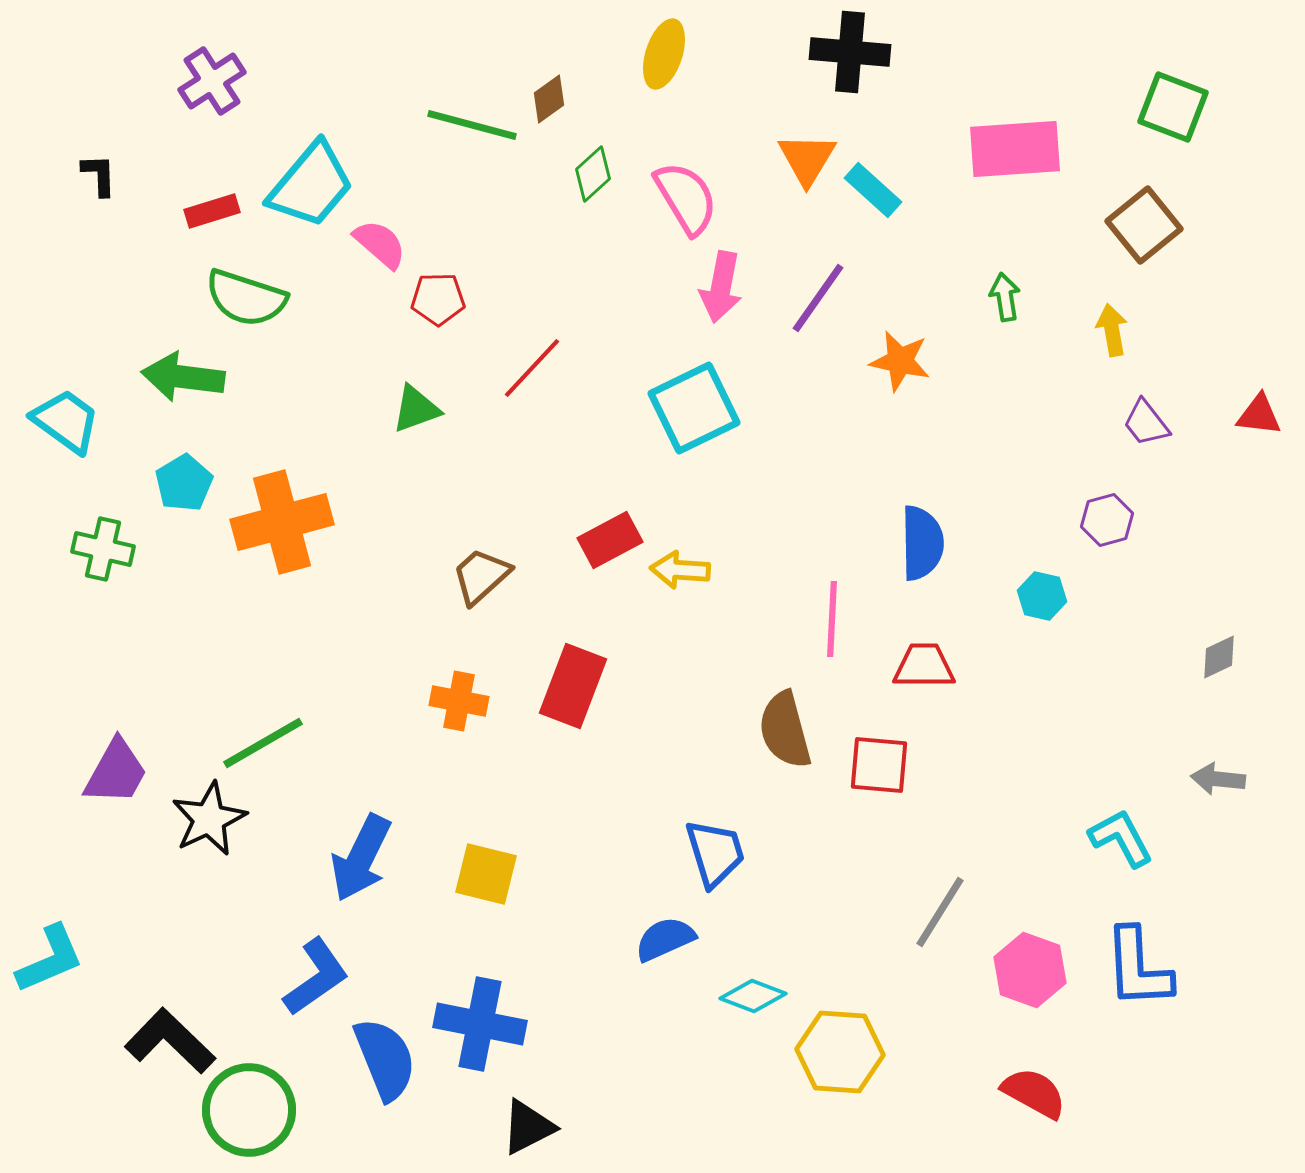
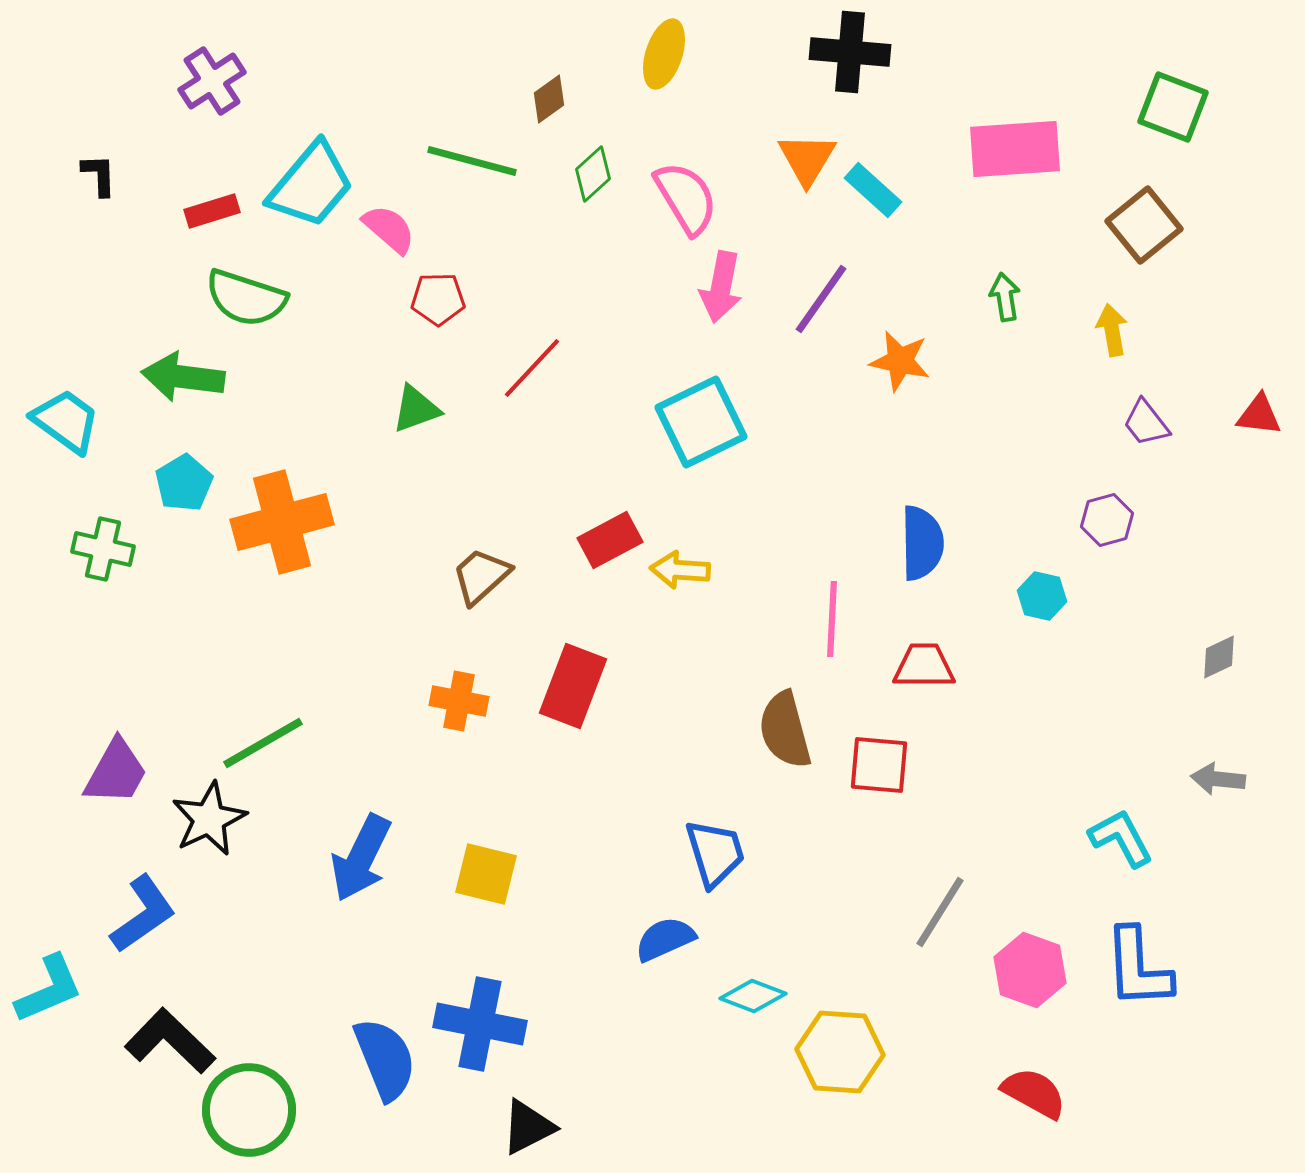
green line at (472, 125): moved 36 px down
pink semicircle at (380, 244): moved 9 px right, 15 px up
purple line at (818, 298): moved 3 px right, 1 px down
cyan square at (694, 408): moved 7 px right, 14 px down
cyan L-shape at (50, 959): moved 1 px left, 30 px down
blue L-shape at (316, 977): moved 173 px left, 63 px up
